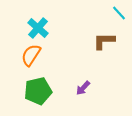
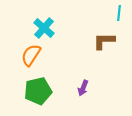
cyan line: rotated 49 degrees clockwise
cyan cross: moved 6 px right
purple arrow: rotated 21 degrees counterclockwise
